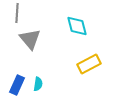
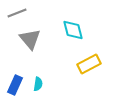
gray line: rotated 66 degrees clockwise
cyan diamond: moved 4 px left, 4 px down
blue rectangle: moved 2 px left
